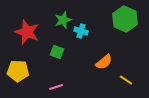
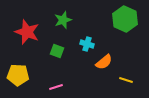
cyan cross: moved 6 px right, 13 px down
green square: moved 1 px up
yellow pentagon: moved 4 px down
yellow line: rotated 16 degrees counterclockwise
